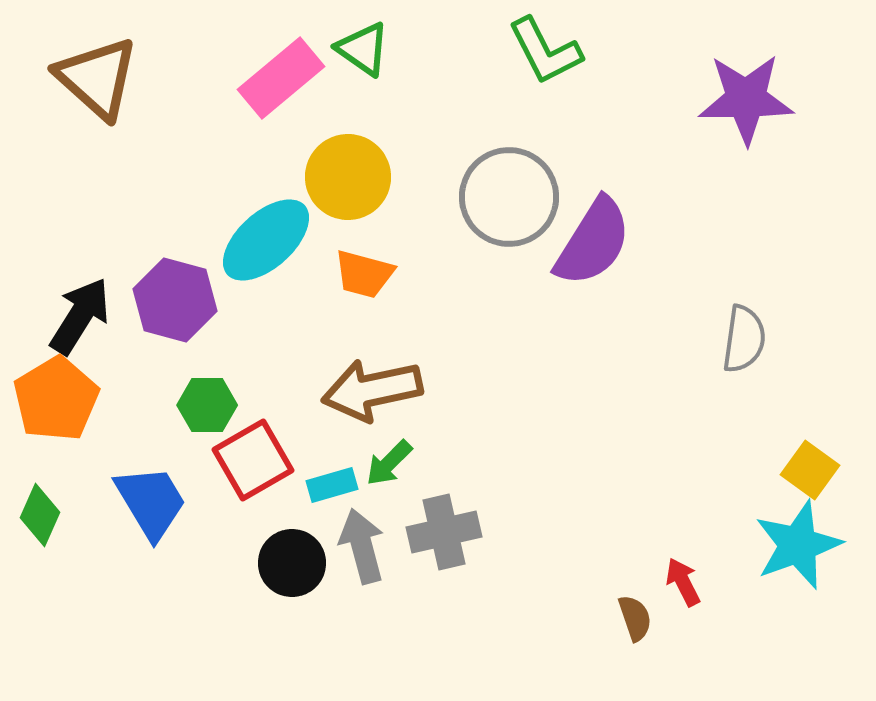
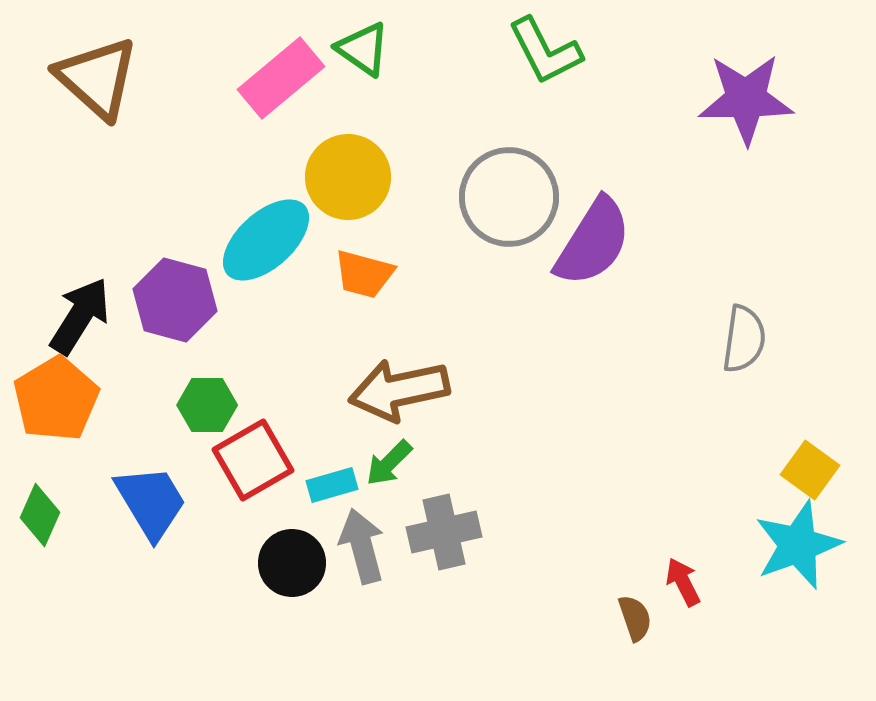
brown arrow: moved 27 px right
